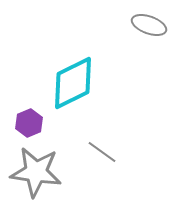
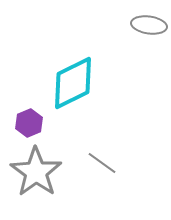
gray ellipse: rotated 12 degrees counterclockwise
gray line: moved 11 px down
gray star: rotated 27 degrees clockwise
